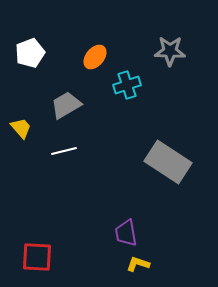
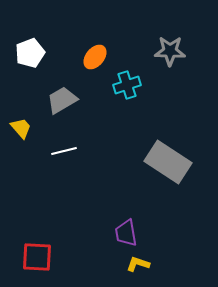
gray trapezoid: moved 4 px left, 5 px up
